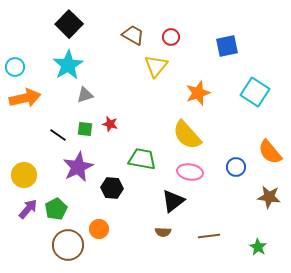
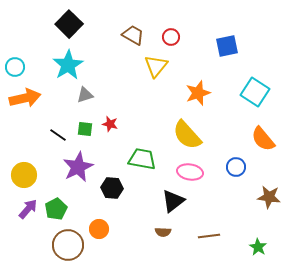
orange semicircle: moved 7 px left, 13 px up
